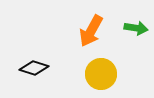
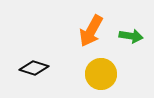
green arrow: moved 5 px left, 8 px down
